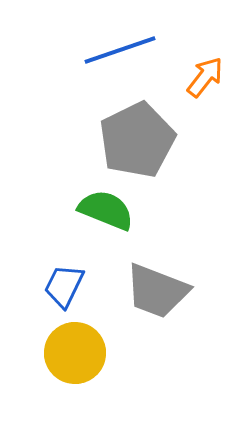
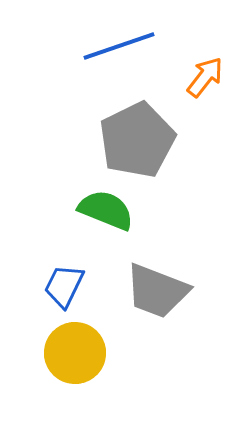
blue line: moved 1 px left, 4 px up
